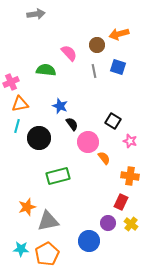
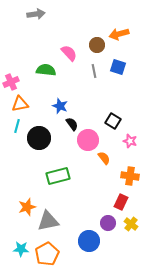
pink circle: moved 2 px up
